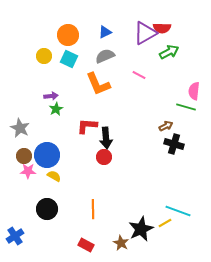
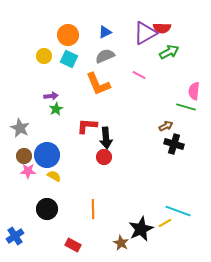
red rectangle: moved 13 px left
